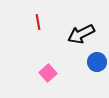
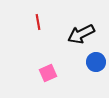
blue circle: moved 1 px left
pink square: rotated 18 degrees clockwise
